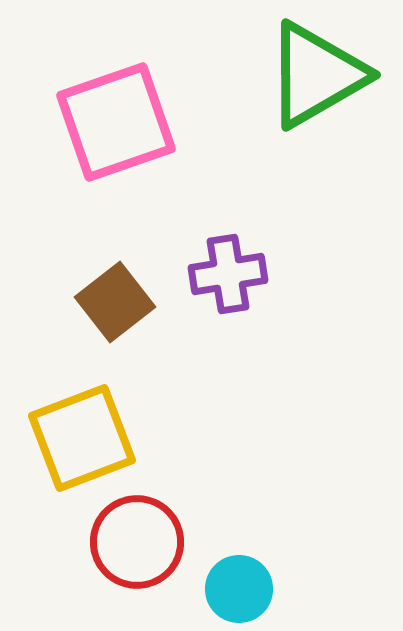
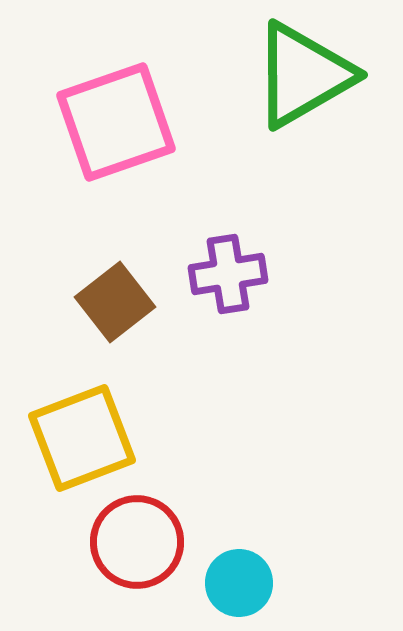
green triangle: moved 13 px left
cyan circle: moved 6 px up
